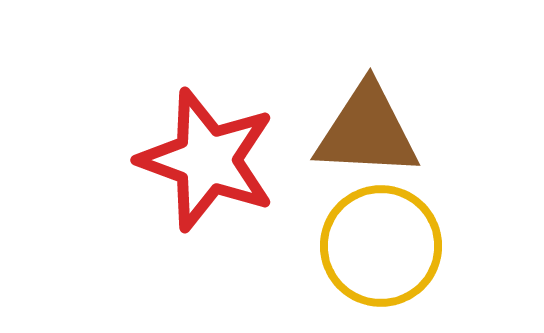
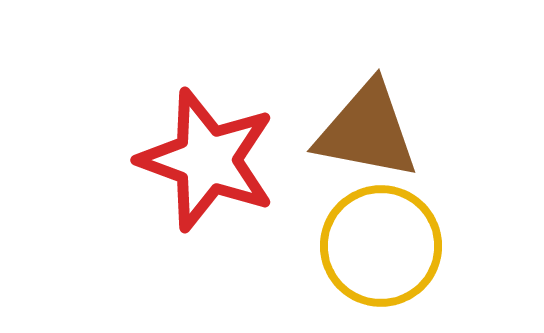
brown triangle: rotated 8 degrees clockwise
